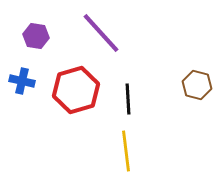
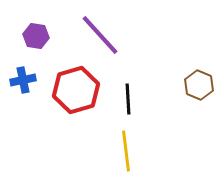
purple line: moved 1 px left, 2 px down
blue cross: moved 1 px right, 1 px up; rotated 25 degrees counterclockwise
brown hexagon: moved 2 px right; rotated 8 degrees clockwise
